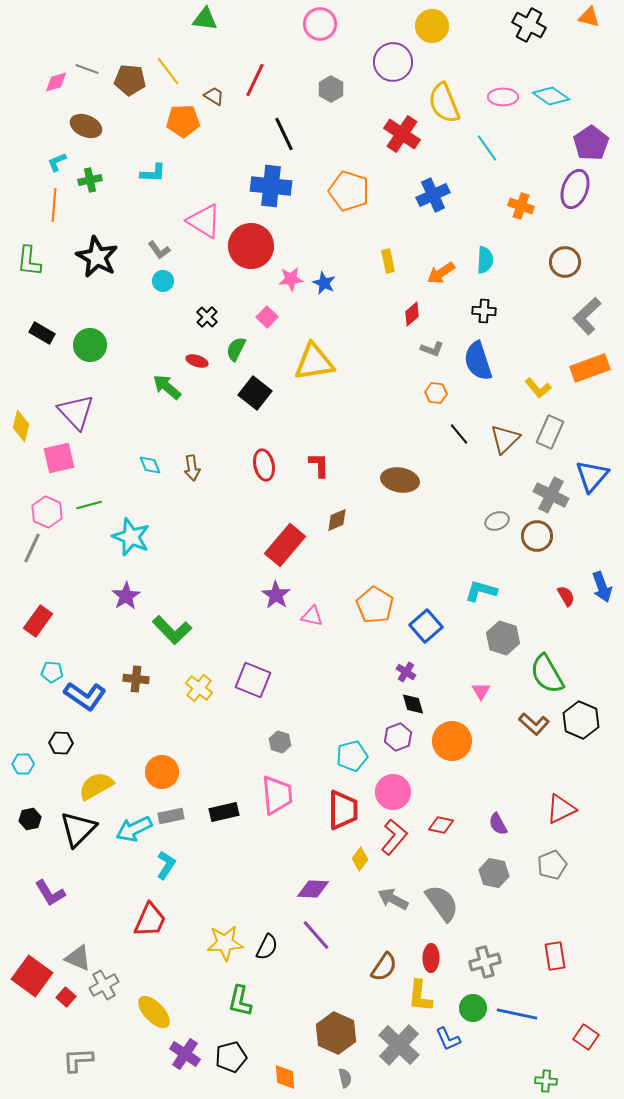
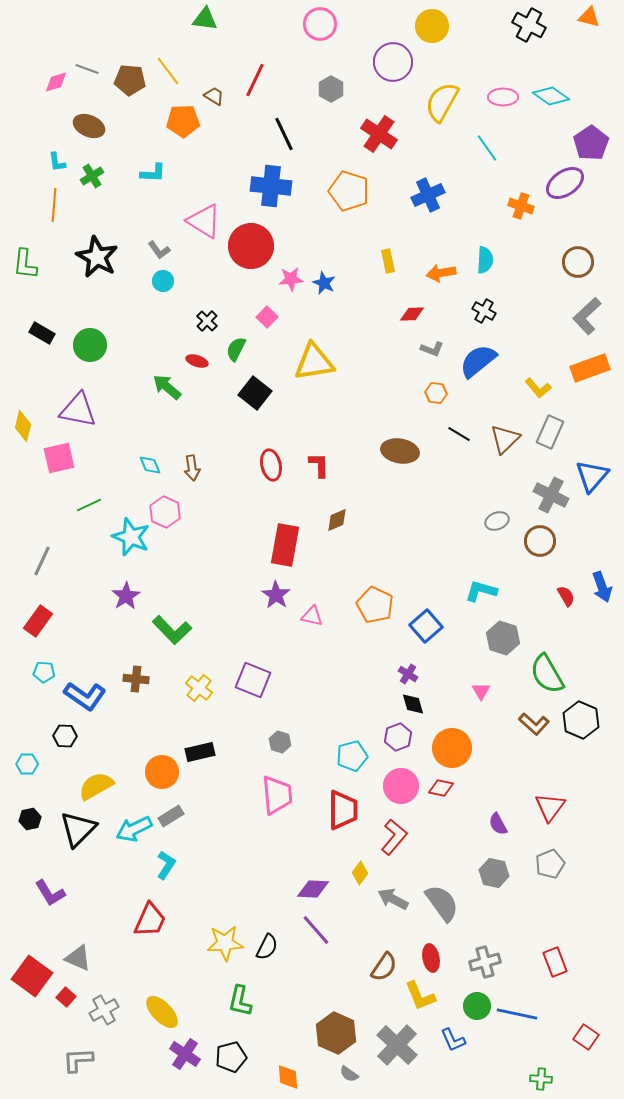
yellow semicircle at (444, 103): moved 2 px left, 1 px up; rotated 51 degrees clockwise
brown ellipse at (86, 126): moved 3 px right
red cross at (402, 134): moved 23 px left
cyan L-shape at (57, 162): rotated 75 degrees counterclockwise
green cross at (90, 180): moved 2 px right, 4 px up; rotated 20 degrees counterclockwise
purple ellipse at (575, 189): moved 10 px left, 6 px up; rotated 36 degrees clockwise
blue cross at (433, 195): moved 5 px left
green L-shape at (29, 261): moved 4 px left, 3 px down
brown circle at (565, 262): moved 13 px right
orange arrow at (441, 273): rotated 24 degrees clockwise
black cross at (484, 311): rotated 25 degrees clockwise
red diamond at (412, 314): rotated 40 degrees clockwise
black cross at (207, 317): moved 4 px down
blue semicircle at (478, 361): rotated 69 degrees clockwise
purple triangle at (76, 412): moved 2 px right, 2 px up; rotated 36 degrees counterclockwise
yellow diamond at (21, 426): moved 2 px right
black line at (459, 434): rotated 20 degrees counterclockwise
red ellipse at (264, 465): moved 7 px right
brown ellipse at (400, 480): moved 29 px up
green line at (89, 505): rotated 10 degrees counterclockwise
pink hexagon at (47, 512): moved 118 px right
brown circle at (537, 536): moved 3 px right, 5 px down
red rectangle at (285, 545): rotated 30 degrees counterclockwise
gray line at (32, 548): moved 10 px right, 13 px down
orange pentagon at (375, 605): rotated 6 degrees counterclockwise
cyan pentagon at (52, 672): moved 8 px left
purple cross at (406, 672): moved 2 px right, 2 px down
orange circle at (452, 741): moved 7 px down
black hexagon at (61, 743): moved 4 px right, 7 px up
cyan hexagon at (23, 764): moved 4 px right
pink circle at (393, 792): moved 8 px right, 6 px up
red triangle at (561, 809): moved 11 px left, 2 px up; rotated 28 degrees counterclockwise
black rectangle at (224, 812): moved 24 px left, 60 px up
gray rectangle at (171, 816): rotated 20 degrees counterclockwise
red diamond at (441, 825): moved 37 px up
yellow diamond at (360, 859): moved 14 px down
gray pentagon at (552, 865): moved 2 px left, 1 px up
purple line at (316, 935): moved 5 px up
red rectangle at (555, 956): moved 6 px down; rotated 12 degrees counterclockwise
red ellipse at (431, 958): rotated 12 degrees counterclockwise
gray cross at (104, 985): moved 25 px down
yellow L-shape at (420, 996): rotated 28 degrees counterclockwise
green circle at (473, 1008): moved 4 px right, 2 px up
yellow ellipse at (154, 1012): moved 8 px right
blue L-shape at (448, 1039): moved 5 px right, 1 px down
gray cross at (399, 1045): moved 2 px left
orange diamond at (285, 1077): moved 3 px right
gray semicircle at (345, 1078): moved 4 px right, 4 px up; rotated 138 degrees clockwise
green cross at (546, 1081): moved 5 px left, 2 px up
